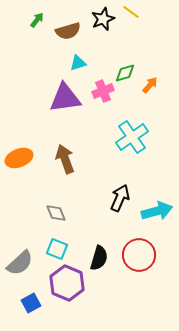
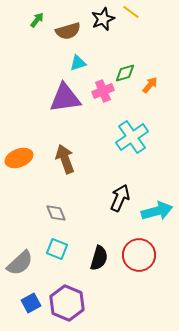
purple hexagon: moved 20 px down
